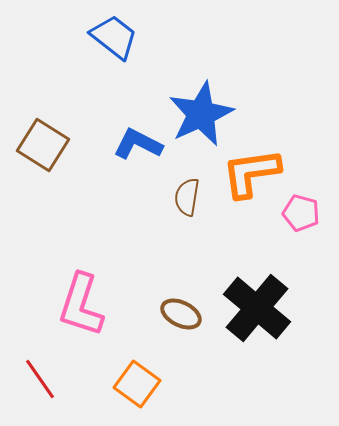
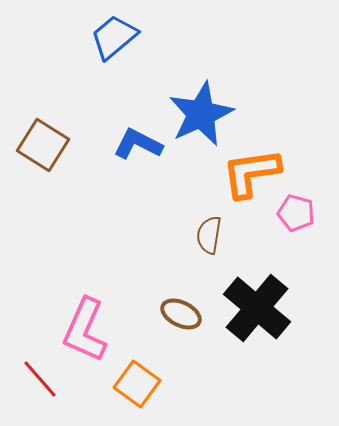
blue trapezoid: rotated 78 degrees counterclockwise
brown semicircle: moved 22 px right, 38 px down
pink pentagon: moved 5 px left
pink L-shape: moved 4 px right, 25 px down; rotated 6 degrees clockwise
red line: rotated 6 degrees counterclockwise
